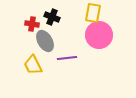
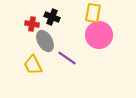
purple line: rotated 42 degrees clockwise
